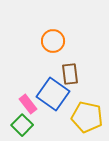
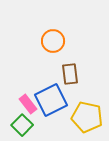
blue square: moved 2 px left, 6 px down; rotated 28 degrees clockwise
